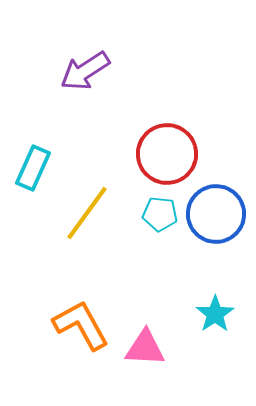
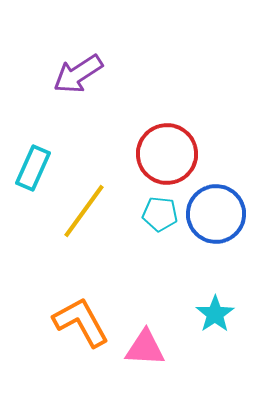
purple arrow: moved 7 px left, 3 px down
yellow line: moved 3 px left, 2 px up
orange L-shape: moved 3 px up
